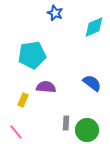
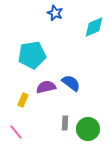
blue semicircle: moved 21 px left
purple semicircle: rotated 18 degrees counterclockwise
gray rectangle: moved 1 px left
green circle: moved 1 px right, 1 px up
